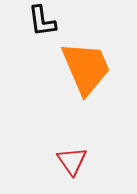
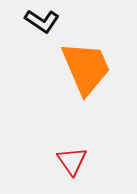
black L-shape: rotated 48 degrees counterclockwise
